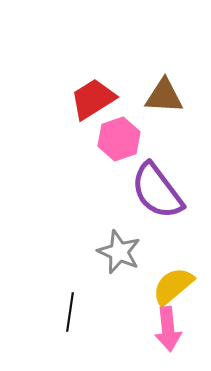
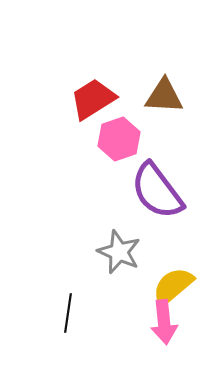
black line: moved 2 px left, 1 px down
pink arrow: moved 4 px left, 7 px up
